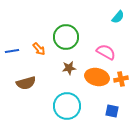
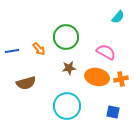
blue square: moved 1 px right, 1 px down
